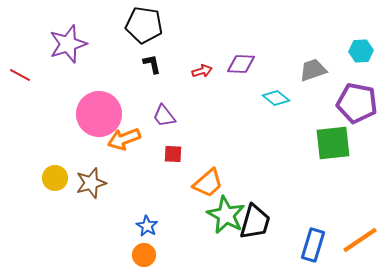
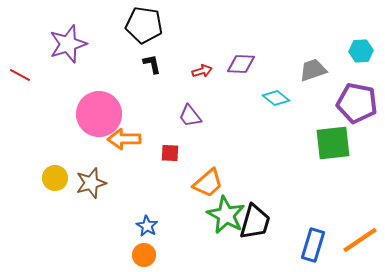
purple trapezoid: moved 26 px right
orange arrow: rotated 20 degrees clockwise
red square: moved 3 px left, 1 px up
